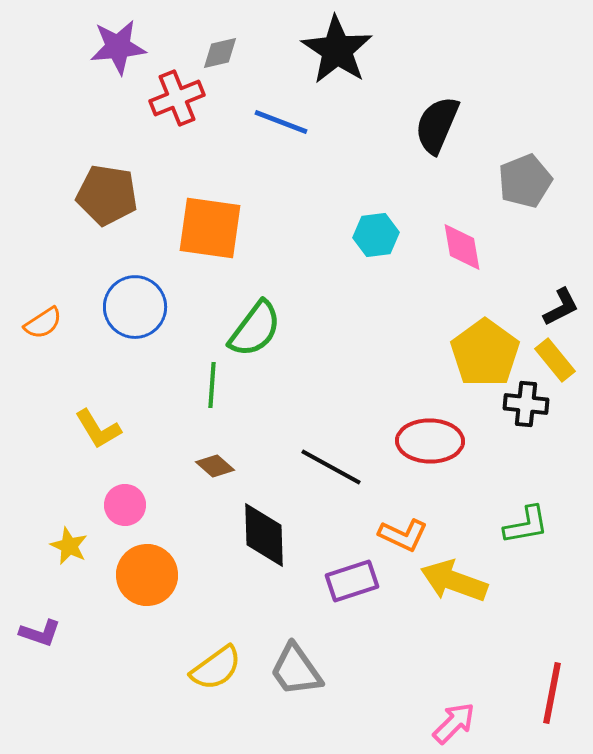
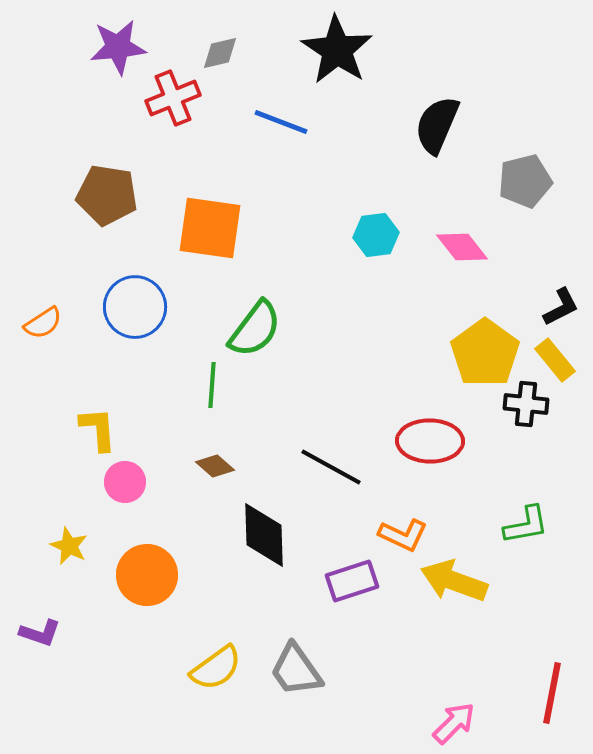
red cross: moved 4 px left
gray pentagon: rotated 8 degrees clockwise
pink diamond: rotated 28 degrees counterclockwise
yellow L-shape: rotated 153 degrees counterclockwise
pink circle: moved 23 px up
